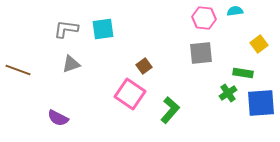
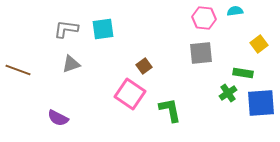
green L-shape: rotated 52 degrees counterclockwise
